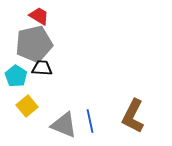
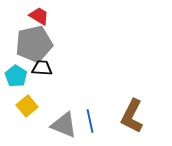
brown L-shape: moved 1 px left
